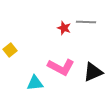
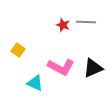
red star: moved 1 px left, 3 px up
yellow square: moved 8 px right; rotated 16 degrees counterclockwise
black triangle: moved 4 px up
cyan triangle: rotated 30 degrees clockwise
